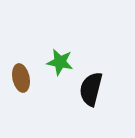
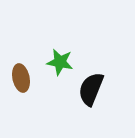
black semicircle: rotated 8 degrees clockwise
